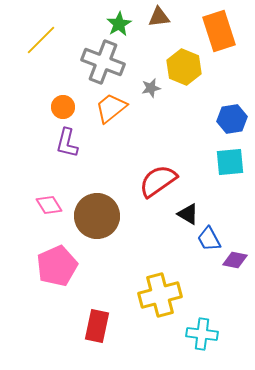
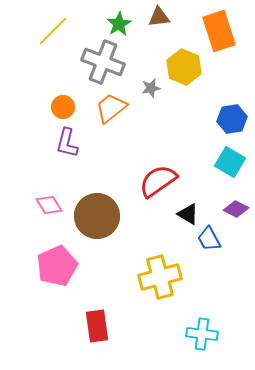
yellow line: moved 12 px right, 9 px up
cyan square: rotated 36 degrees clockwise
purple diamond: moved 1 px right, 51 px up; rotated 15 degrees clockwise
yellow cross: moved 18 px up
red rectangle: rotated 20 degrees counterclockwise
